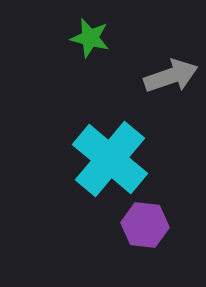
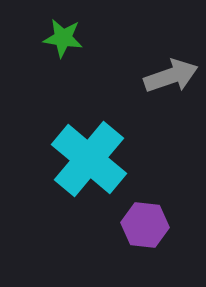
green star: moved 27 px left; rotated 6 degrees counterclockwise
cyan cross: moved 21 px left
